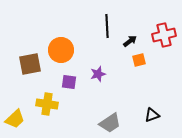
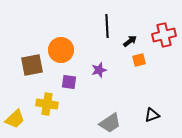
brown square: moved 2 px right, 1 px down
purple star: moved 1 px right, 4 px up
